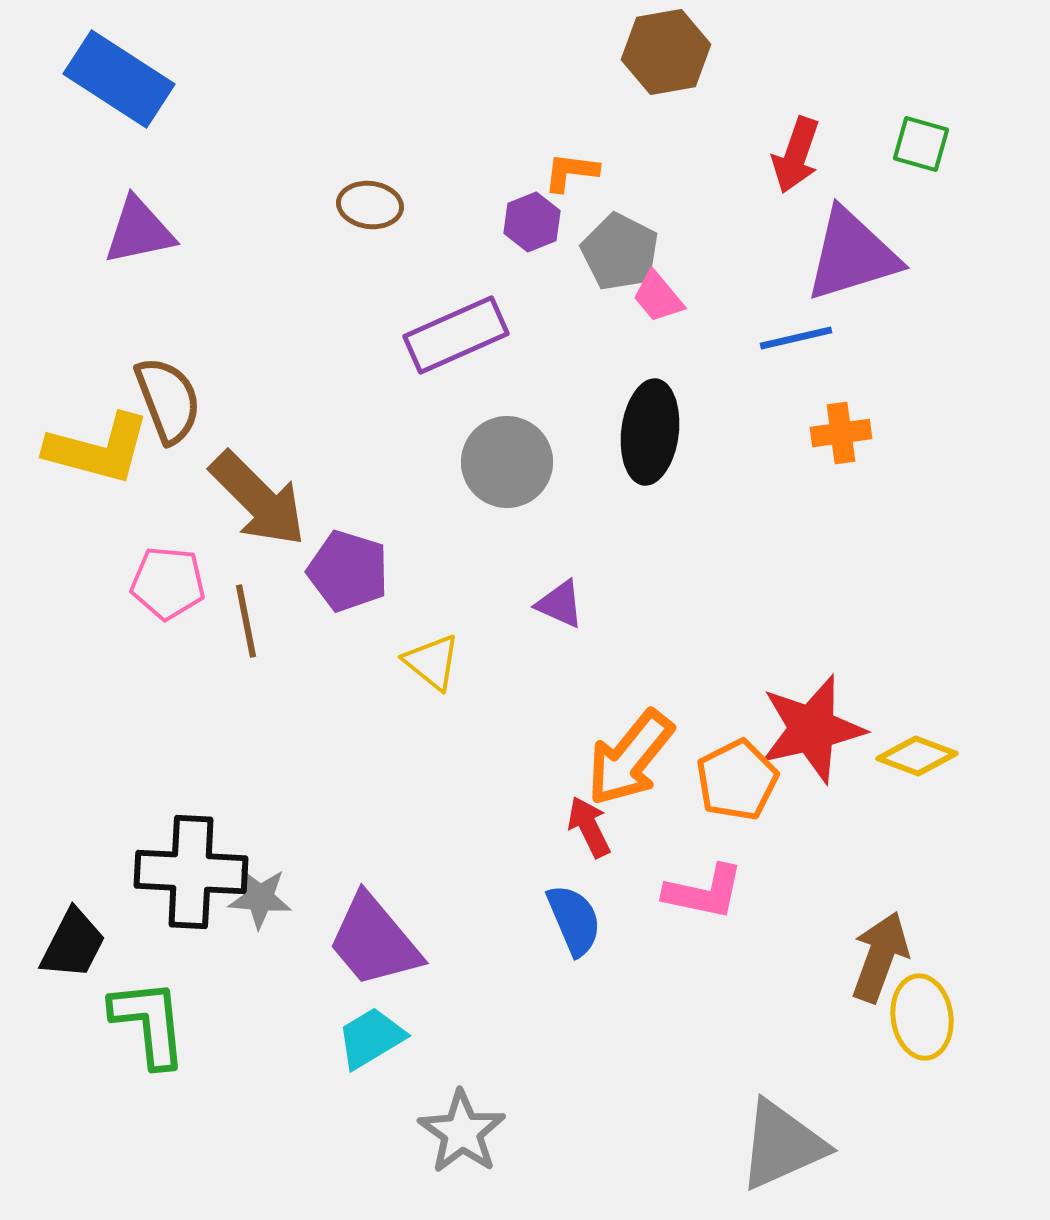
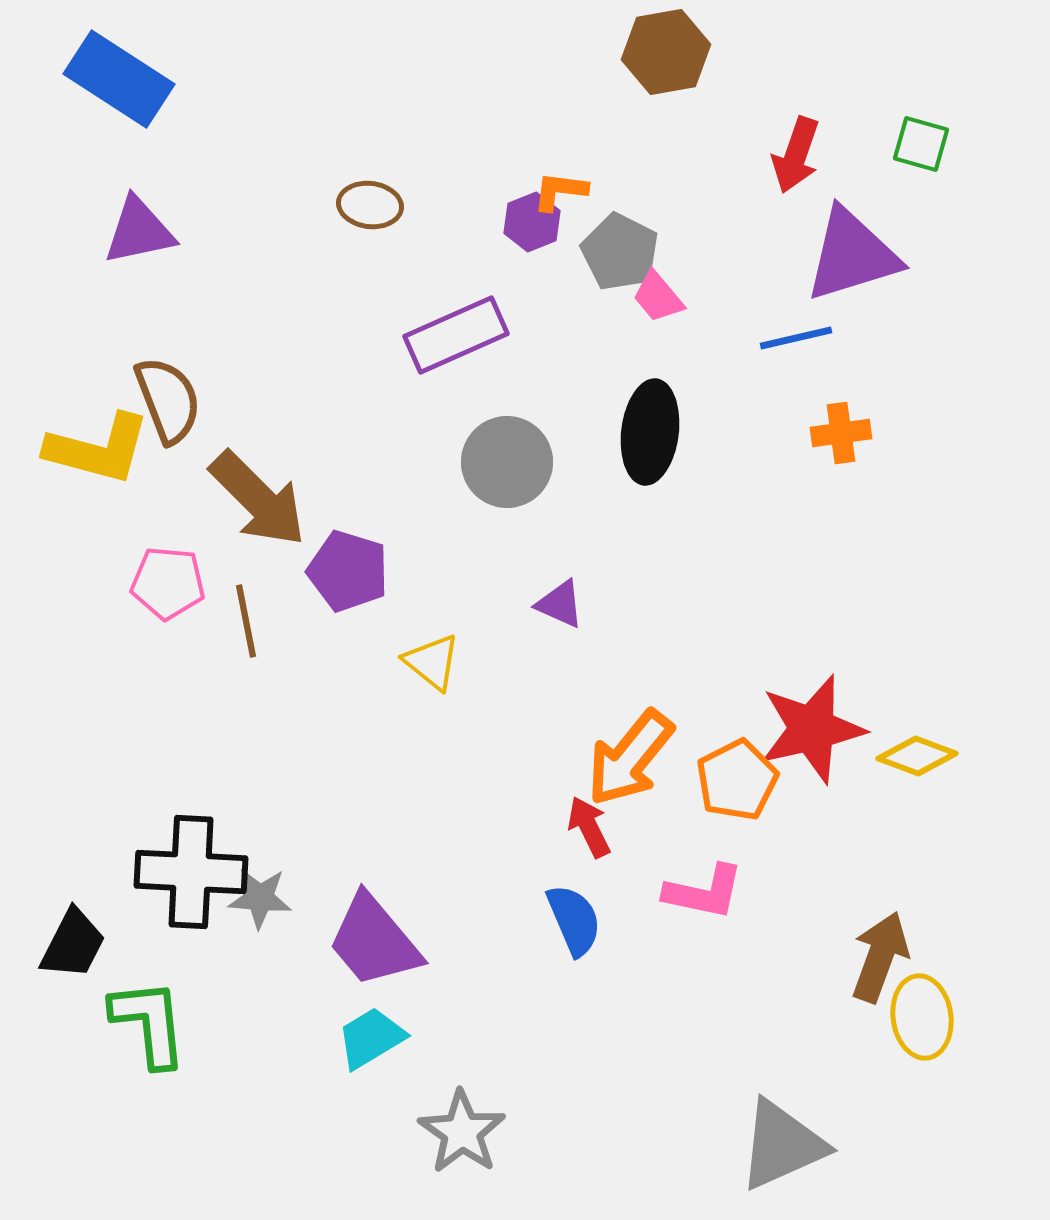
orange L-shape at (571, 172): moved 11 px left, 19 px down
